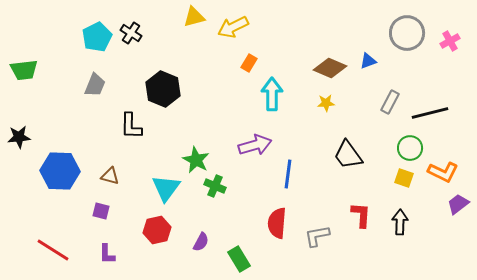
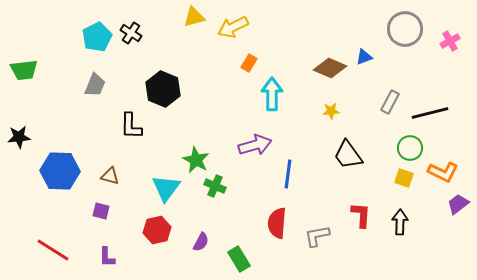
gray circle: moved 2 px left, 4 px up
blue triangle: moved 4 px left, 4 px up
yellow star: moved 5 px right, 8 px down
purple L-shape: moved 3 px down
